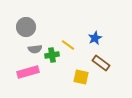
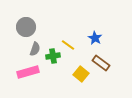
blue star: rotated 16 degrees counterclockwise
gray semicircle: rotated 64 degrees counterclockwise
green cross: moved 1 px right, 1 px down
yellow square: moved 3 px up; rotated 28 degrees clockwise
